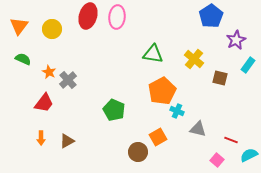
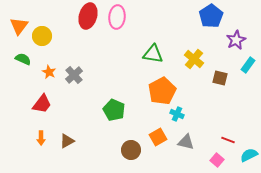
yellow circle: moved 10 px left, 7 px down
gray cross: moved 6 px right, 5 px up
red trapezoid: moved 2 px left, 1 px down
cyan cross: moved 3 px down
gray triangle: moved 12 px left, 13 px down
red line: moved 3 px left
brown circle: moved 7 px left, 2 px up
